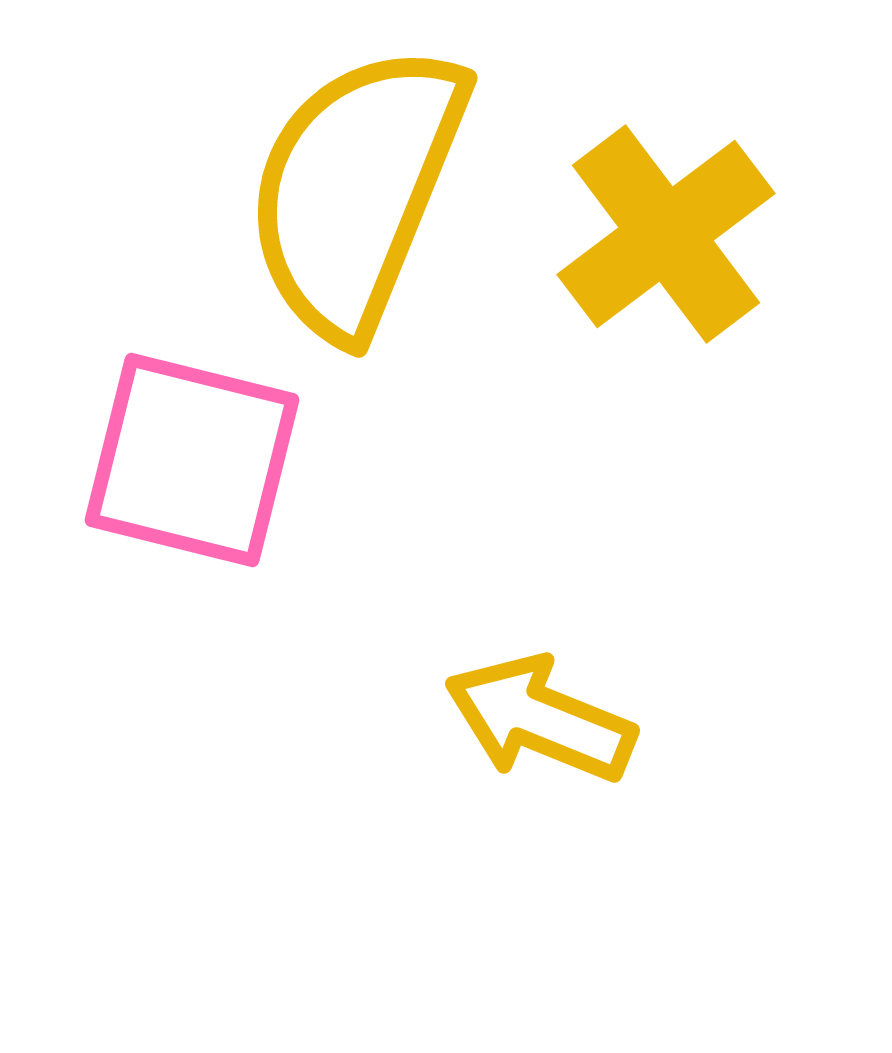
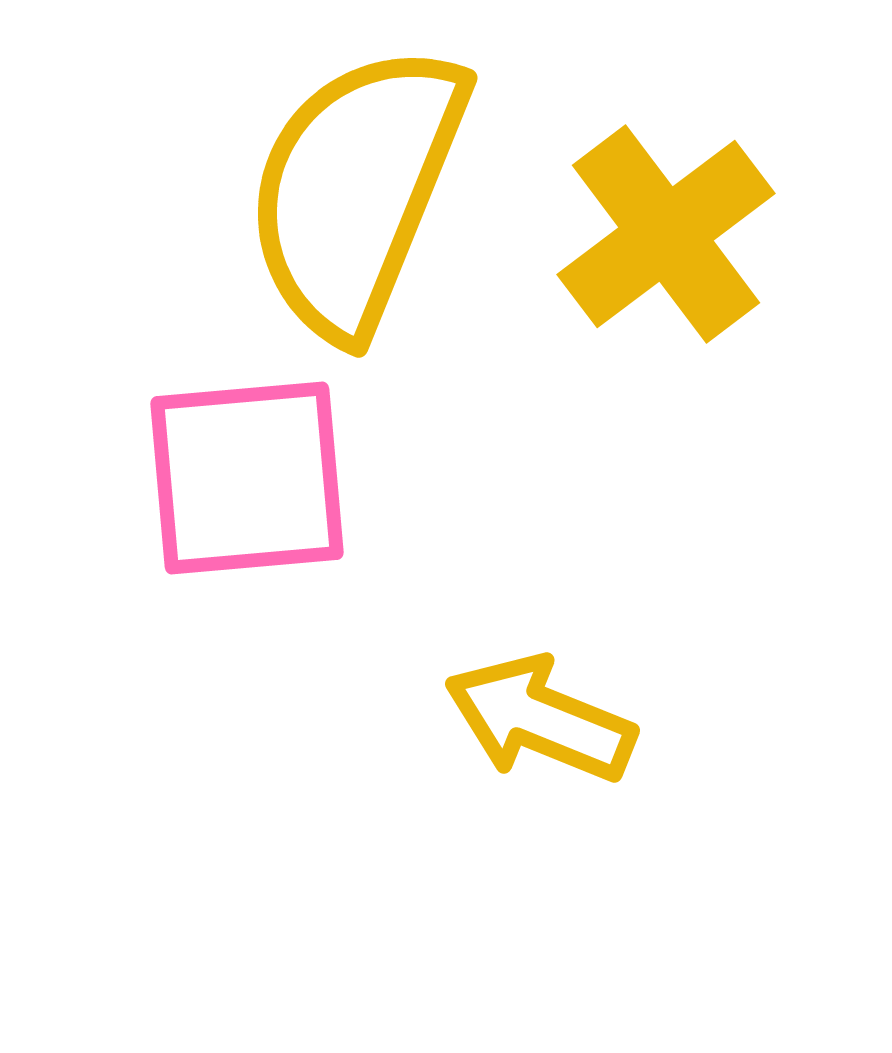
pink square: moved 55 px right, 18 px down; rotated 19 degrees counterclockwise
